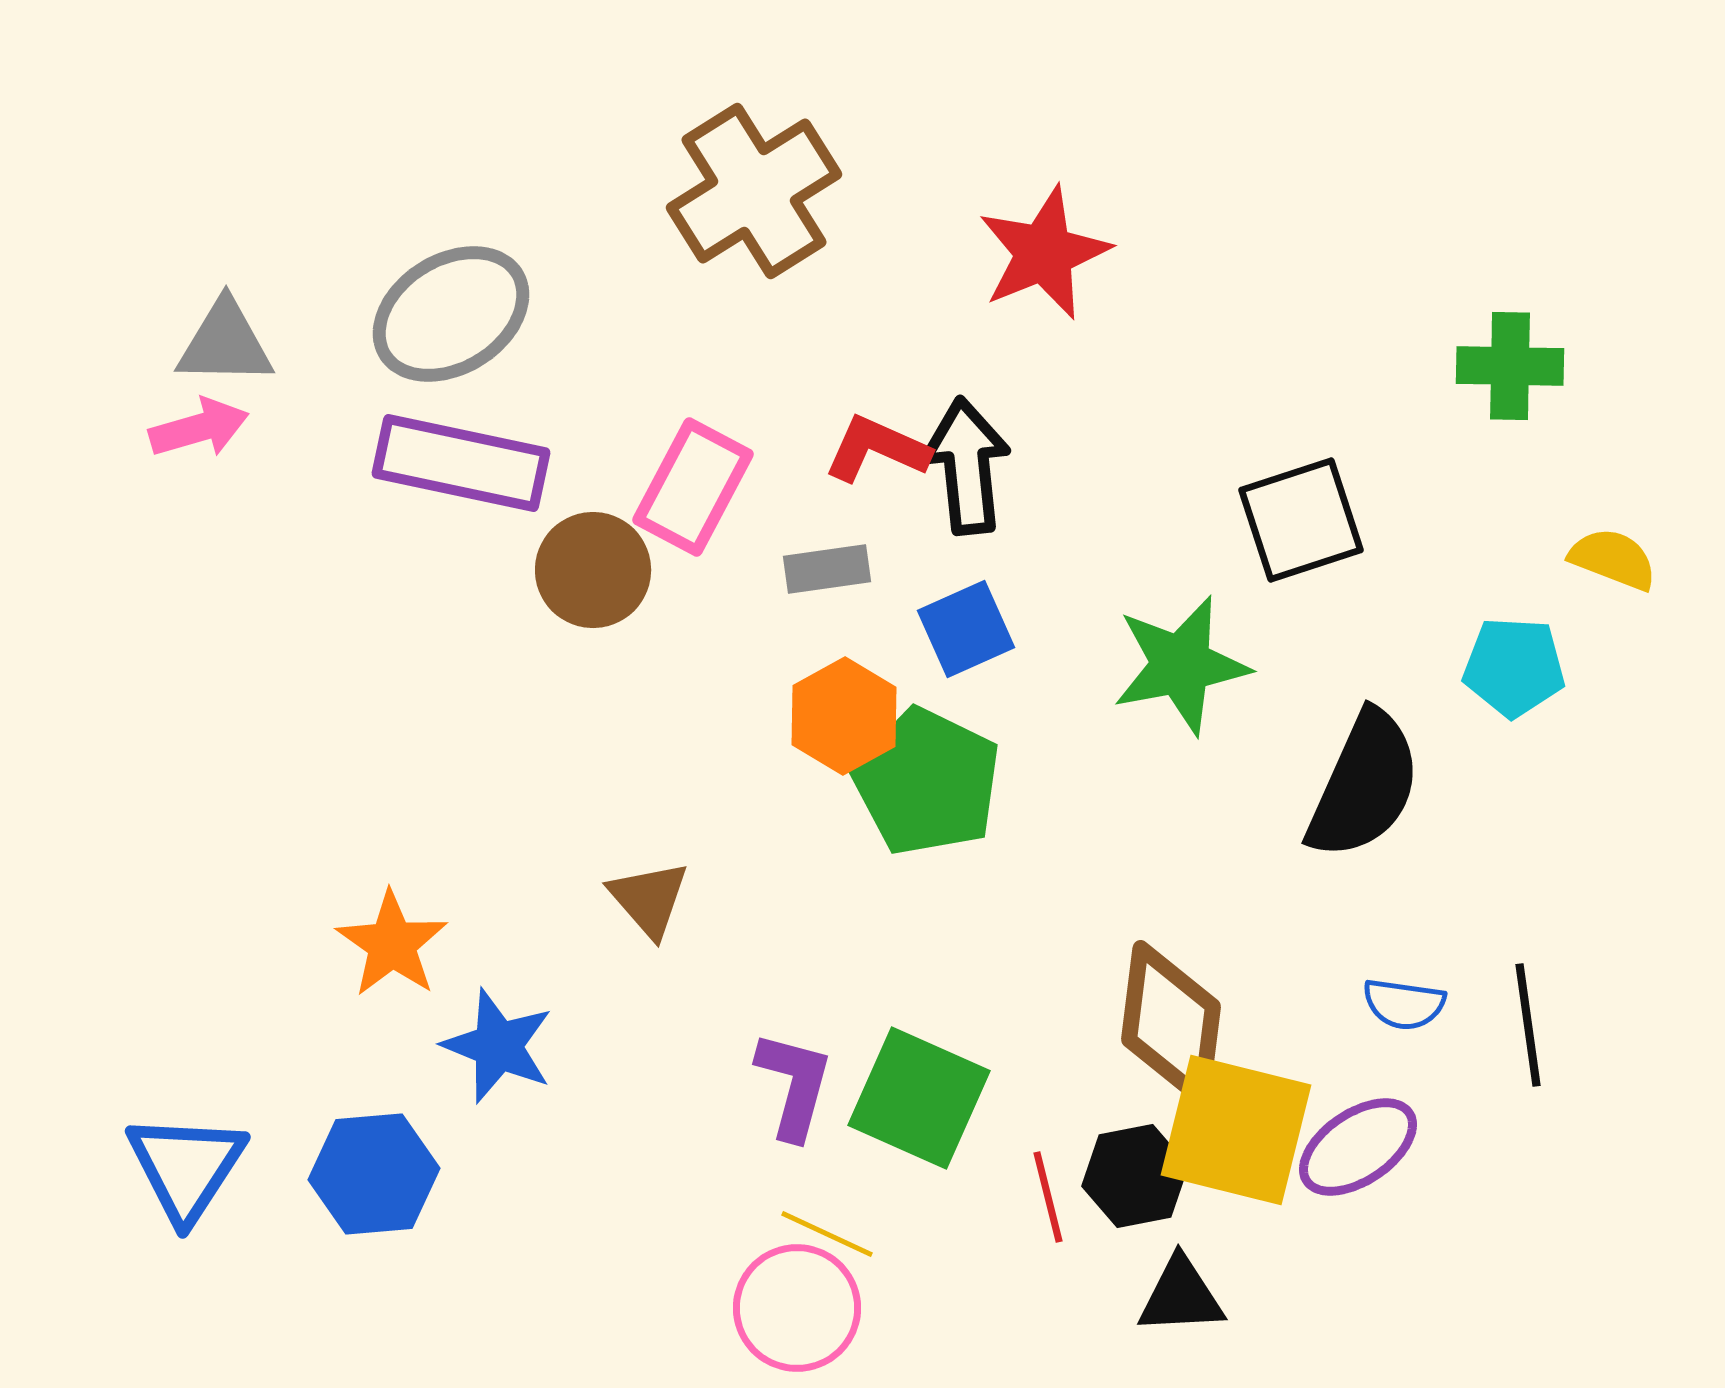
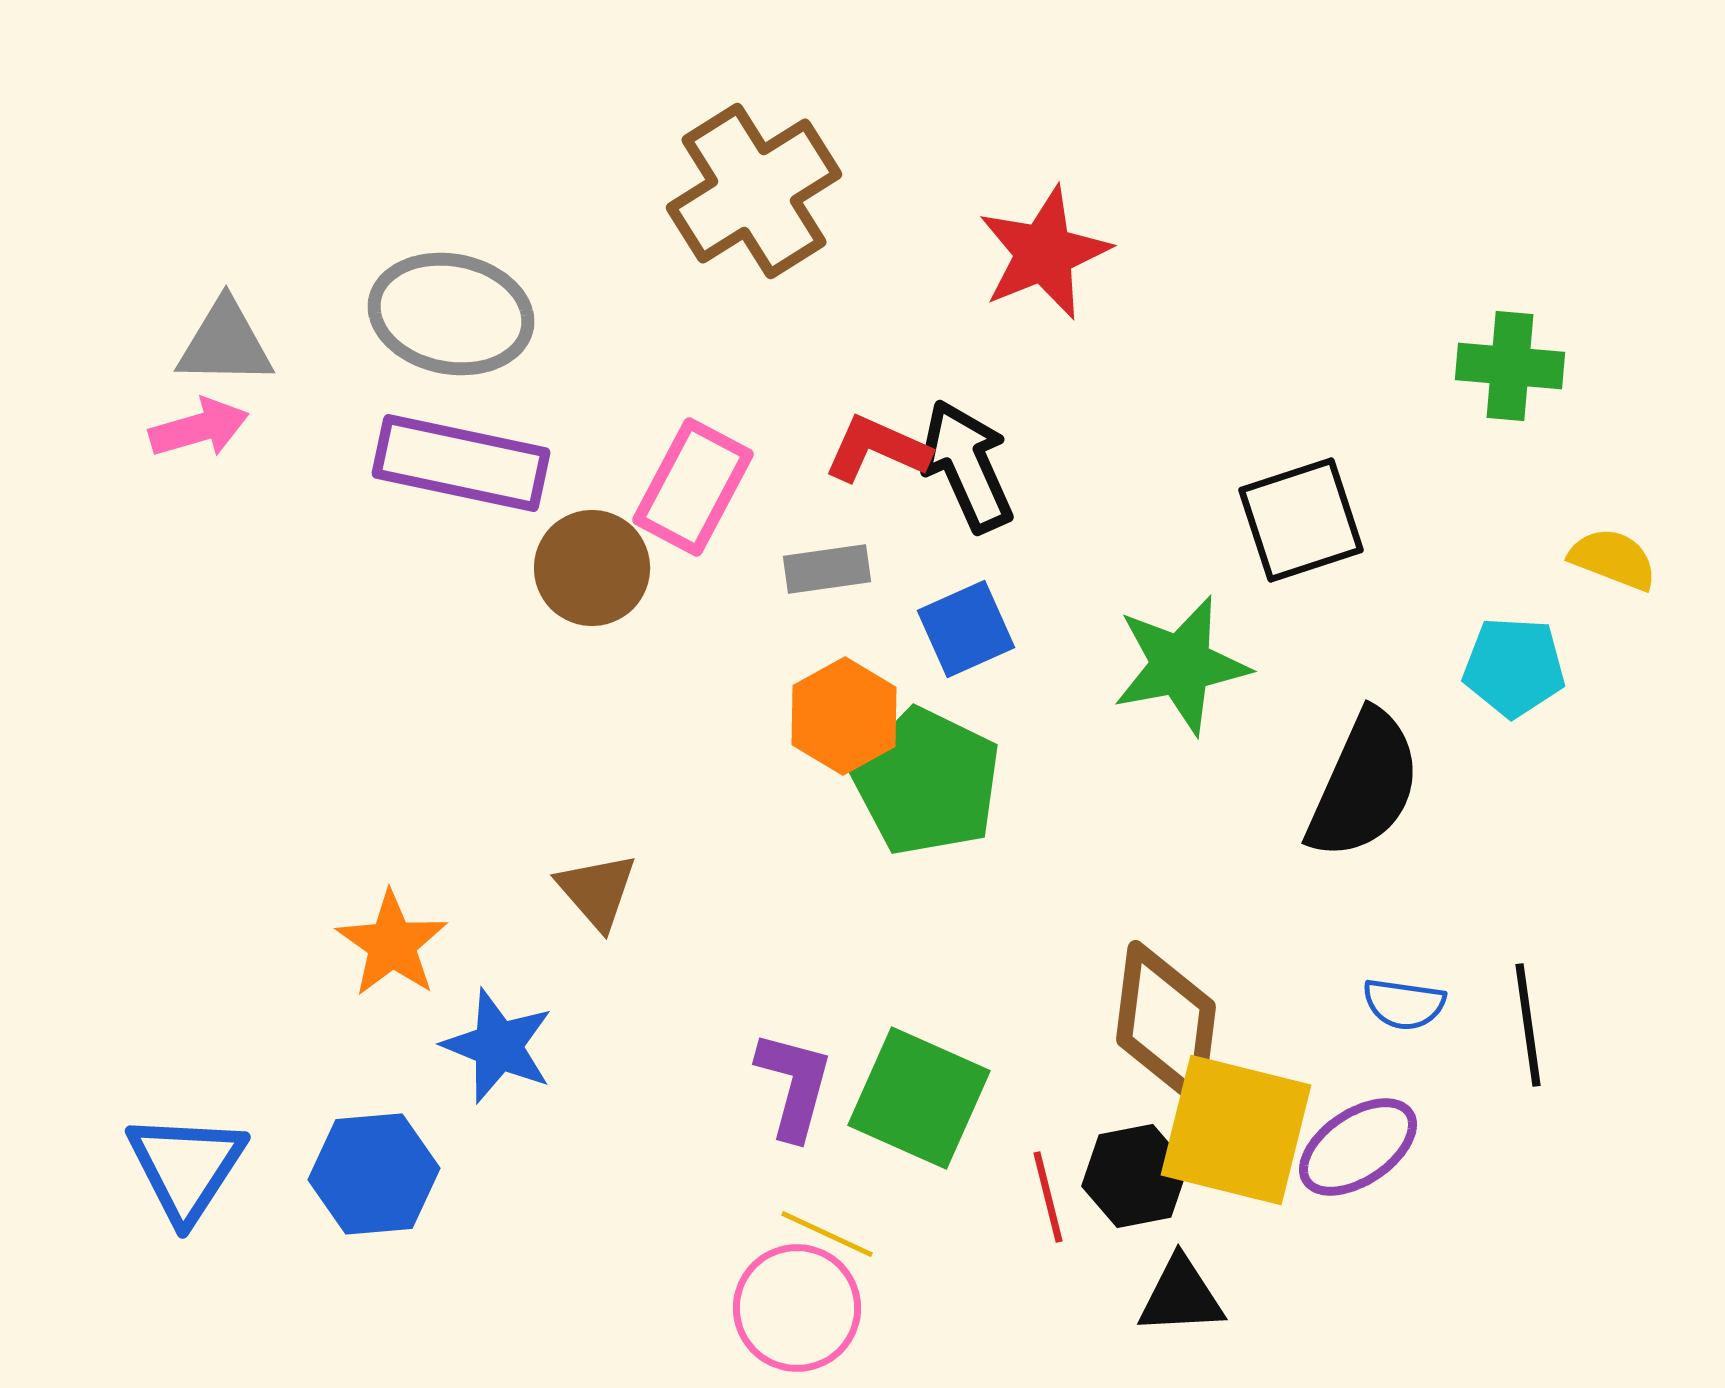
gray ellipse: rotated 43 degrees clockwise
green cross: rotated 4 degrees clockwise
black arrow: rotated 18 degrees counterclockwise
brown circle: moved 1 px left, 2 px up
brown triangle: moved 52 px left, 8 px up
brown diamond: moved 5 px left
